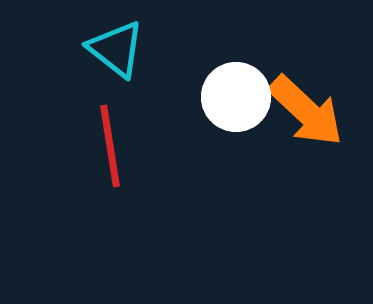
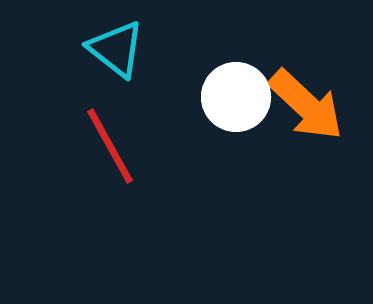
orange arrow: moved 6 px up
red line: rotated 20 degrees counterclockwise
